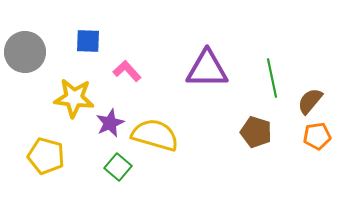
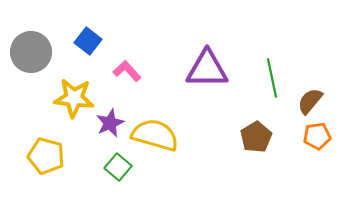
blue square: rotated 36 degrees clockwise
gray circle: moved 6 px right
brown pentagon: moved 5 px down; rotated 24 degrees clockwise
